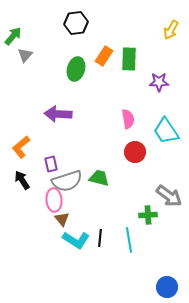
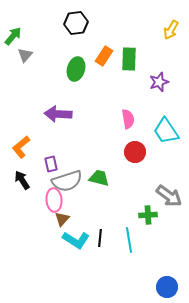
purple star: rotated 18 degrees counterclockwise
brown triangle: rotated 21 degrees clockwise
